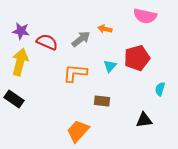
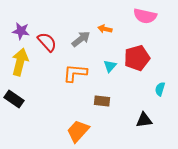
red semicircle: rotated 25 degrees clockwise
